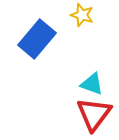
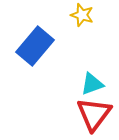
blue rectangle: moved 2 px left, 7 px down
cyan triangle: rotated 40 degrees counterclockwise
